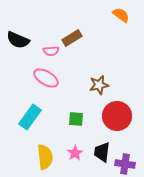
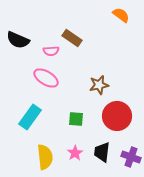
brown rectangle: rotated 66 degrees clockwise
purple cross: moved 6 px right, 7 px up; rotated 12 degrees clockwise
